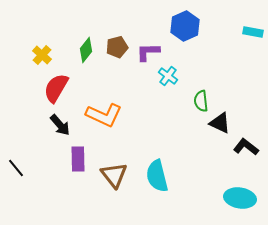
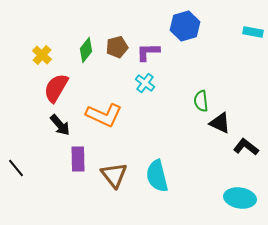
blue hexagon: rotated 8 degrees clockwise
cyan cross: moved 23 px left, 7 px down
